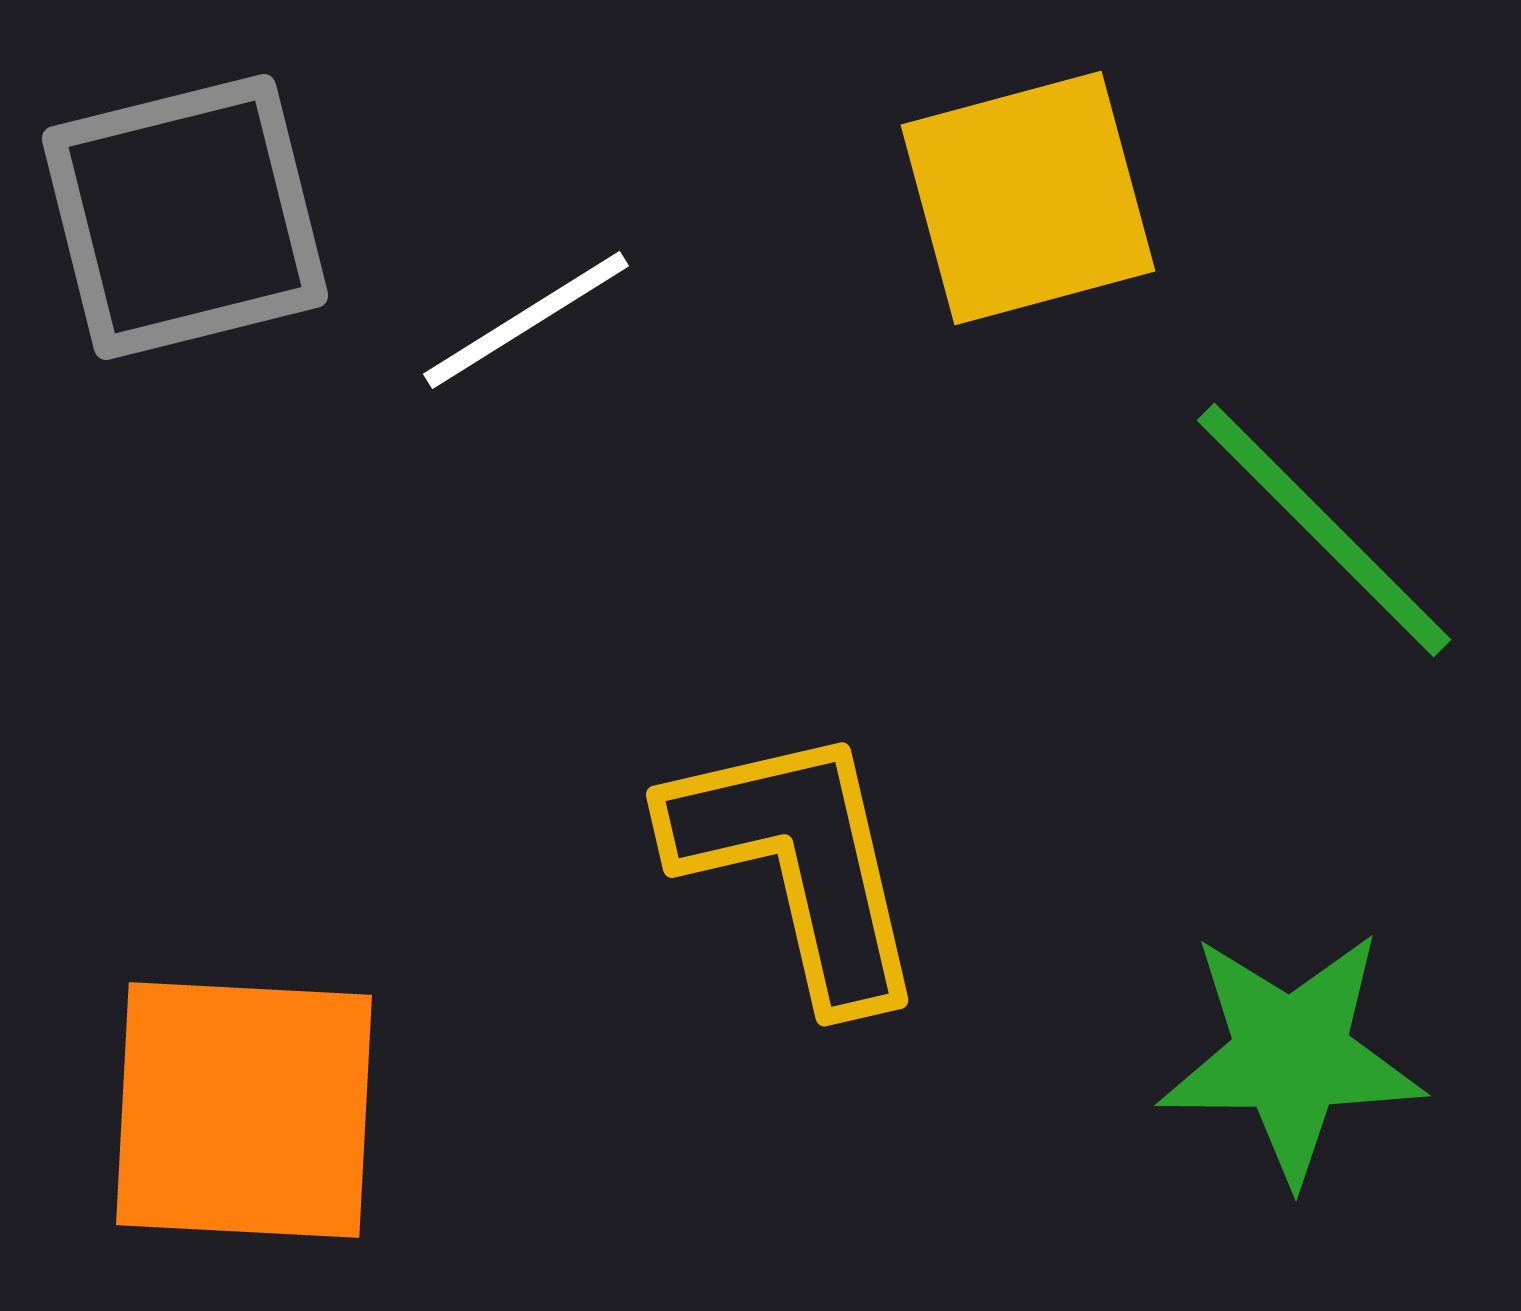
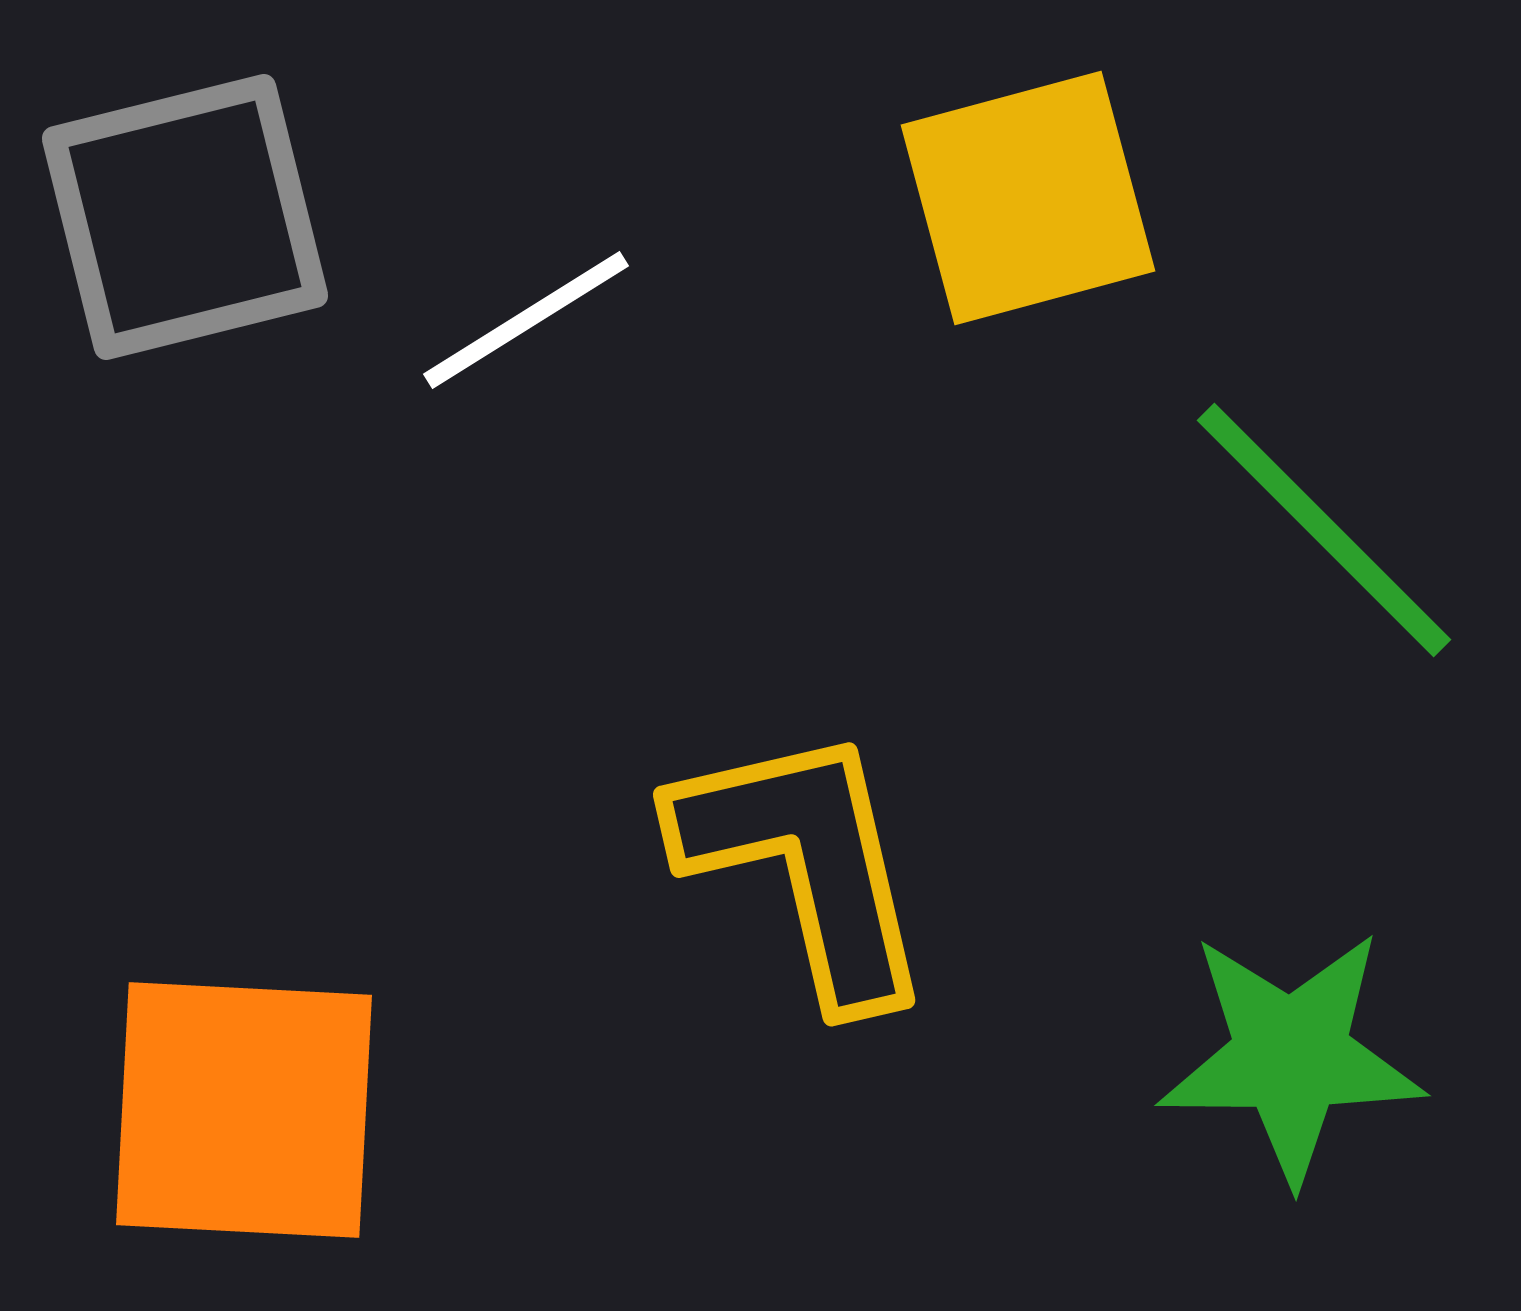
yellow L-shape: moved 7 px right
